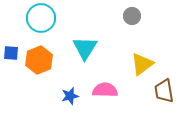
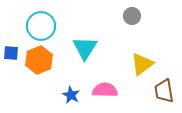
cyan circle: moved 8 px down
blue star: moved 1 px right, 1 px up; rotated 30 degrees counterclockwise
